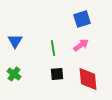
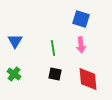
blue square: moved 1 px left; rotated 36 degrees clockwise
pink arrow: rotated 119 degrees clockwise
black square: moved 2 px left; rotated 16 degrees clockwise
